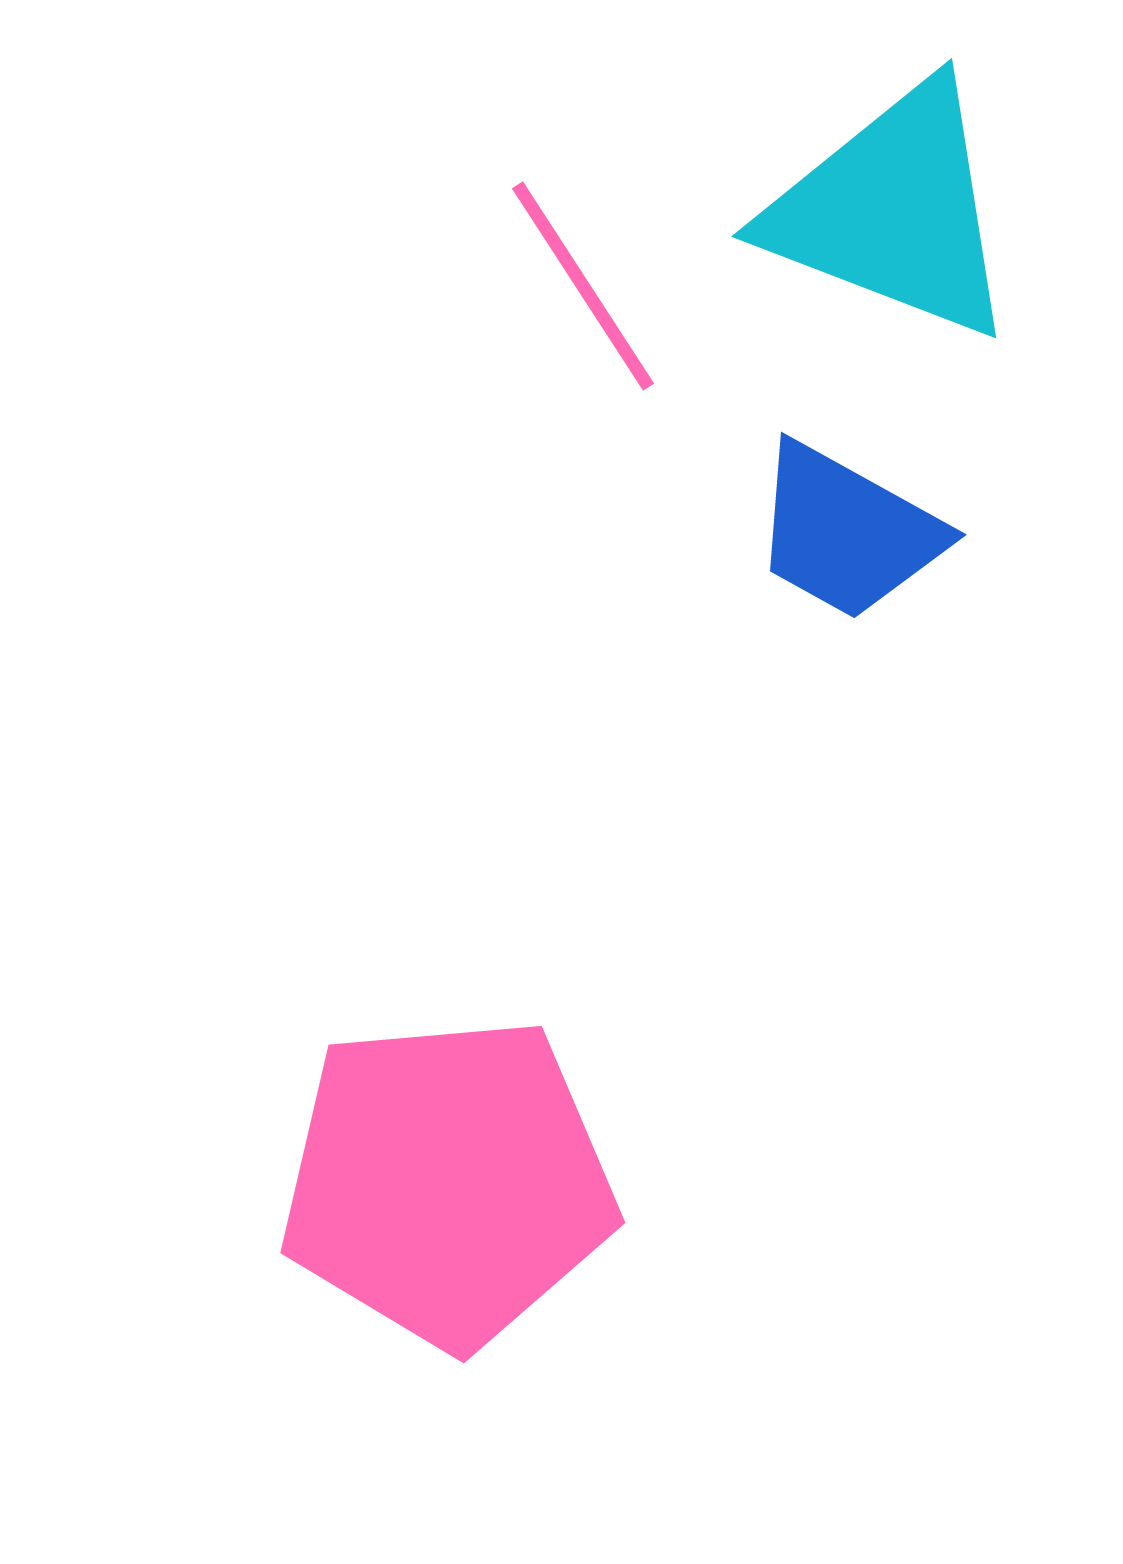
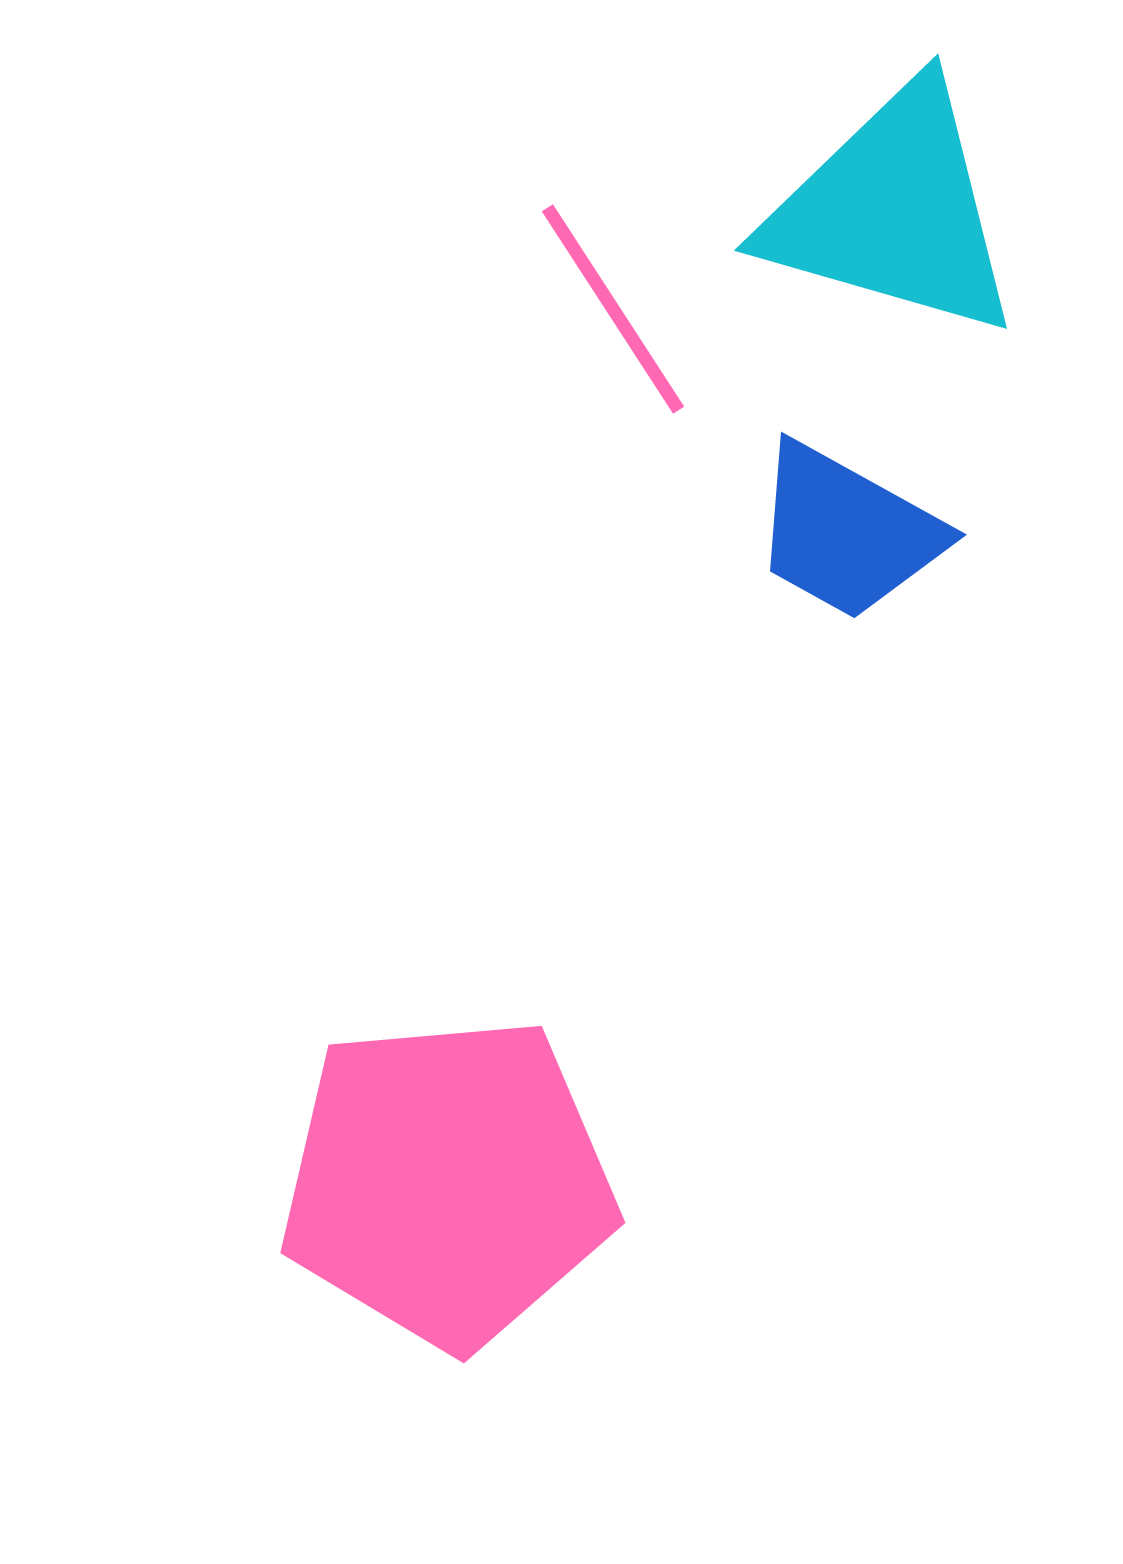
cyan triangle: rotated 5 degrees counterclockwise
pink line: moved 30 px right, 23 px down
